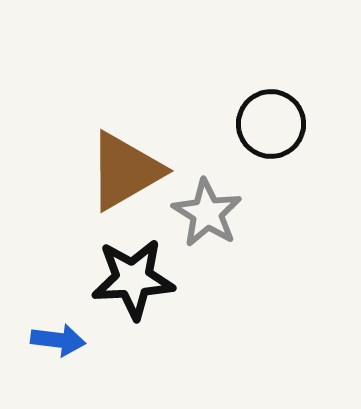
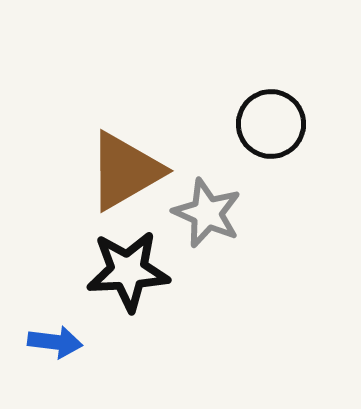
gray star: rotated 8 degrees counterclockwise
black star: moved 5 px left, 8 px up
blue arrow: moved 3 px left, 2 px down
